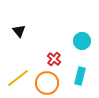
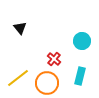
black triangle: moved 1 px right, 3 px up
